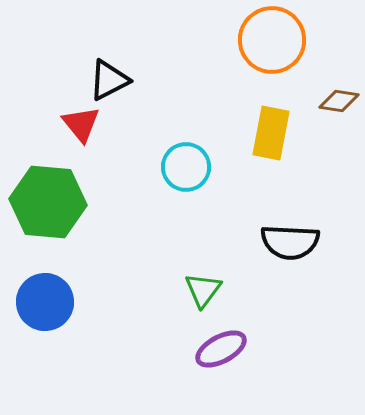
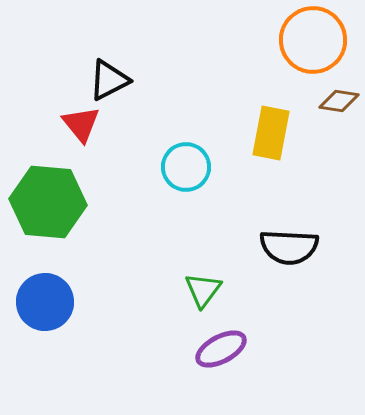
orange circle: moved 41 px right
black semicircle: moved 1 px left, 5 px down
